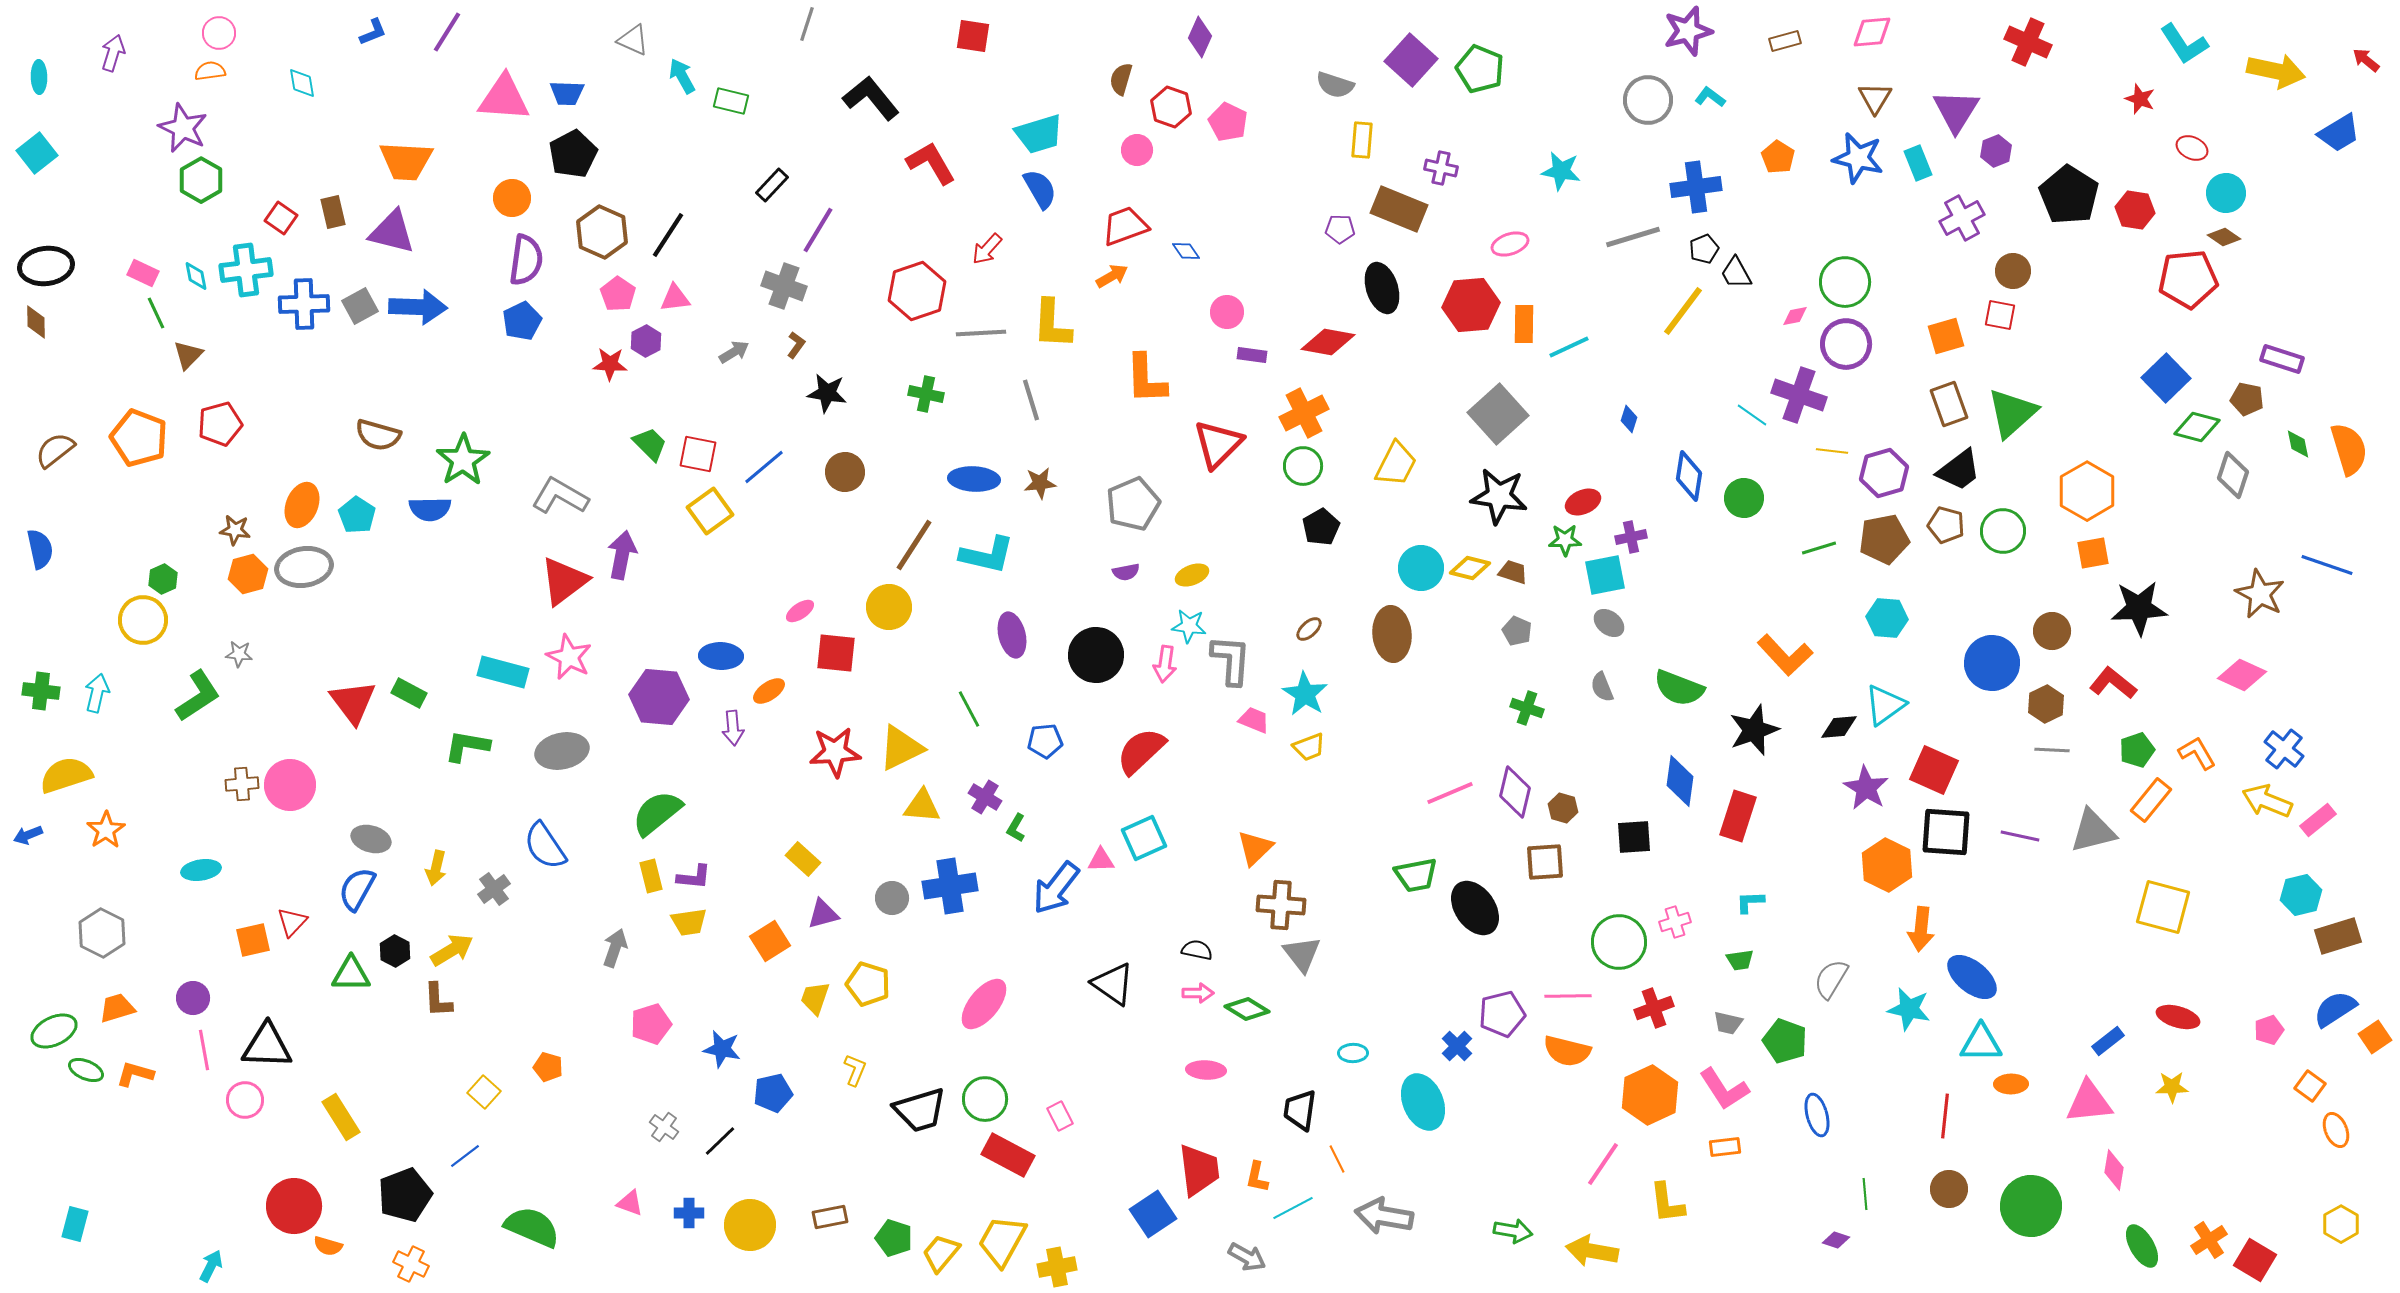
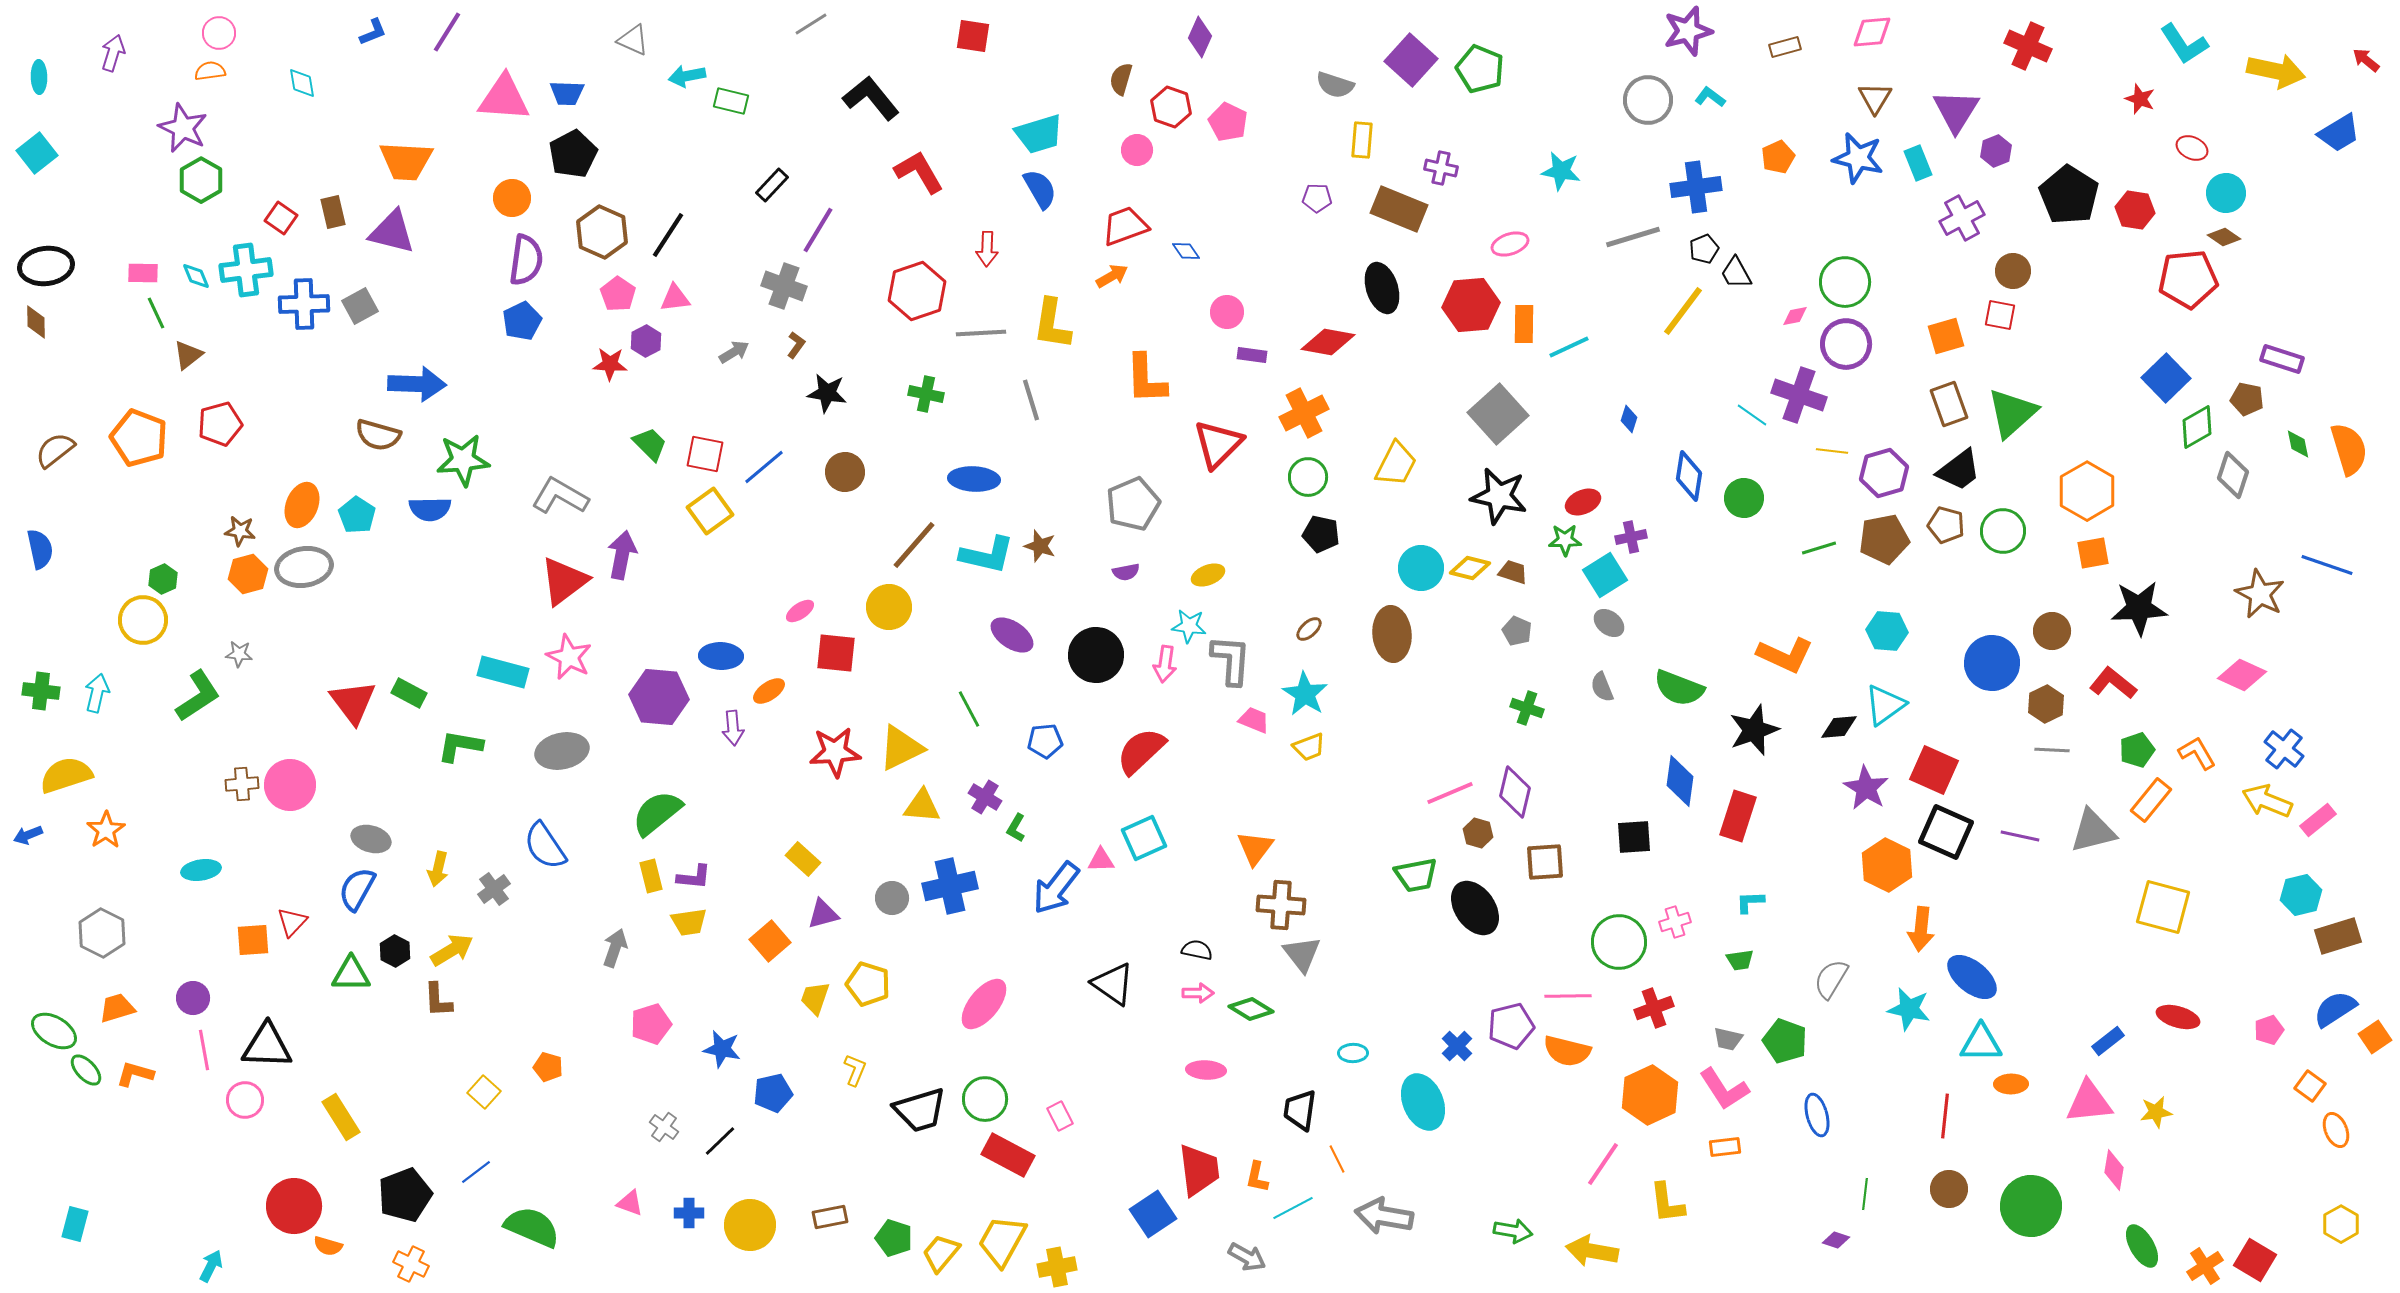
gray line at (807, 24): moved 4 px right; rotated 40 degrees clockwise
brown rectangle at (1785, 41): moved 6 px down
red cross at (2028, 42): moved 4 px down
cyan arrow at (682, 76): moved 5 px right; rotated 72 degrees counterclockwise
orange pentagon at (1778, 157): rotated 16 degrees clockwise
red L-shape at (931, 163): moved 12 px left, 9 px down
purple pentagon at (1340, 229): moved 23 px left, 31 px up
red arrow at (987, 249): rotated 40 degrees counterclockwise
pink rectangle at (143, 273): rotated 24 degrees counterclockwise
cyan diamond at (196, 276): rotated 12 degrees counterclockwise
blue arrow at (418, 307): moved 1 px left, 77 px down
yellow L-shape at (1052, 324): rotated 6 degrees clockwise
brown triangle at (188, 355): rotated 8 degrees clockwise
green diamond at (2197, 427): rotated 45 degrees counterclockwise
red square at (698, 454): moved 7 px right
green star at (463, 460): rotated 28 degrees clockwise
green circle at (1303, 466): moved 5 px right, 11 px down
brown star at (1040, 483): moved 63 px down; rotated 24 degrees clockwise
black star at (1499, 496): rotated 4 degrees clockwise
black pentagon at (1321, 527): moved 7 px down; rotated 30 degrees counterclockwise
brown star at (235, 530): moved 5 px right, 1 px down
brown line at (914, 545): rotated 8 degrees clockwise
yellow ellipse at (1192, 575): moved 16 px right
cyan square at (1605, 575): rotated 21 degrees counterclockwise
cyan hexagon at (1887, 618): moved 13 px down
purple ellipse at (1012, 635): rotated 42 degrees counterclockwise
orange L-shape at (1785, 655): rotated 22 degrees counterclockwise
green L-shape at (467, 746): moved 7 px left
brown hexagon at (1563, 808): moved 85 px left, 25 px down
black square at (1946, 832): rotated 20 degrees clockwise
orange triangle at (1255, 848): rotated 9 degrees counterclockwise
yellow arrow at (436, 868): moved 2 px right, 1 px down
blue cross at (950, 886): rotated 4 degrees counterclockwise
orange square at (253, 940): rotated 9 degrees clockwise
orange square at (770, 941): rotated 9 degrees counterclockwise
green diamond at (1247, 1009): moved 4 px right
purple pentagon at (1502, 1014): moved 9 px right, 12 px down
gray trapezoid at (1728, 1023): moved 16 px down
green ellipse at (54, 1031): rotated 57 degrees clockwise
green ellipse at (86, 1070): rotated 24 degrees clockwise
yellow star at (2172, 1087): moved 16 px left, 25 px down; rotated 8 degrees counterclockwise
blue line at (465, 1156): moved 11 px right, 16 px down
green line at (1865, 1194): rotated 12 degrees clockwise
orange cross at (2209, 1240): moved 4 px left, 26 px down
